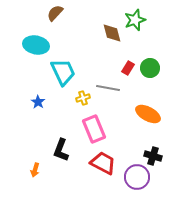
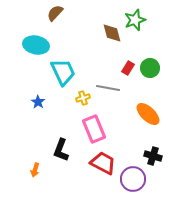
orange ellipse: rotated 15 degrees clockwise
purple circle: moved 4 px left, 2 px down
